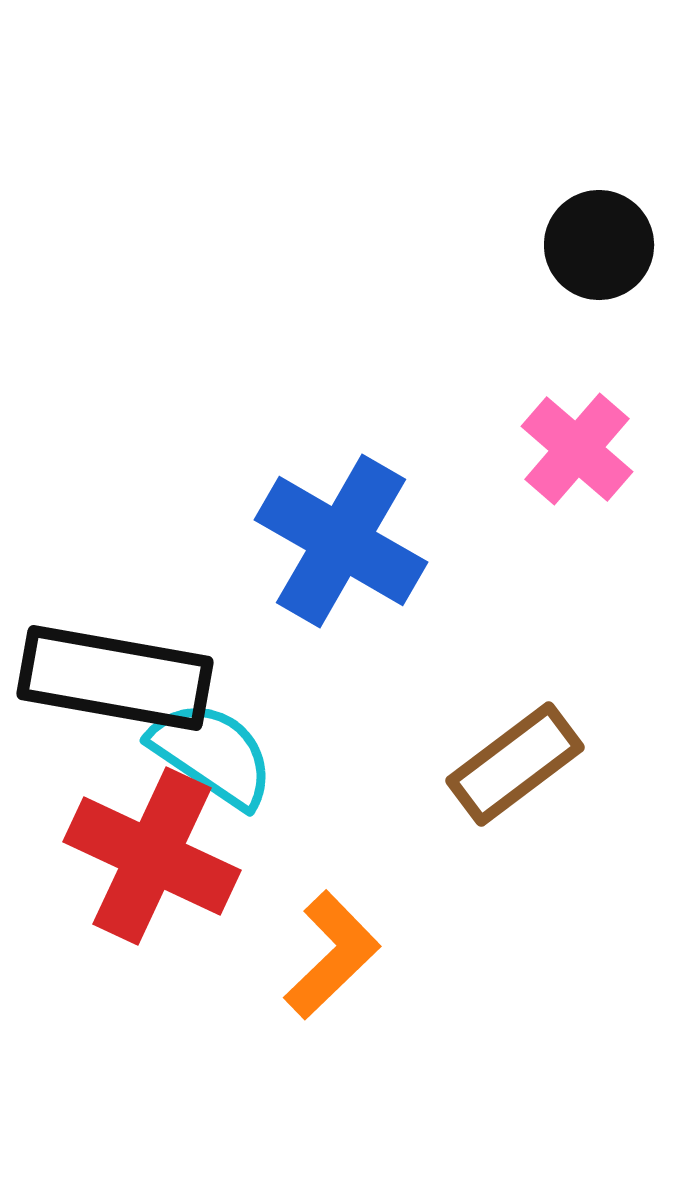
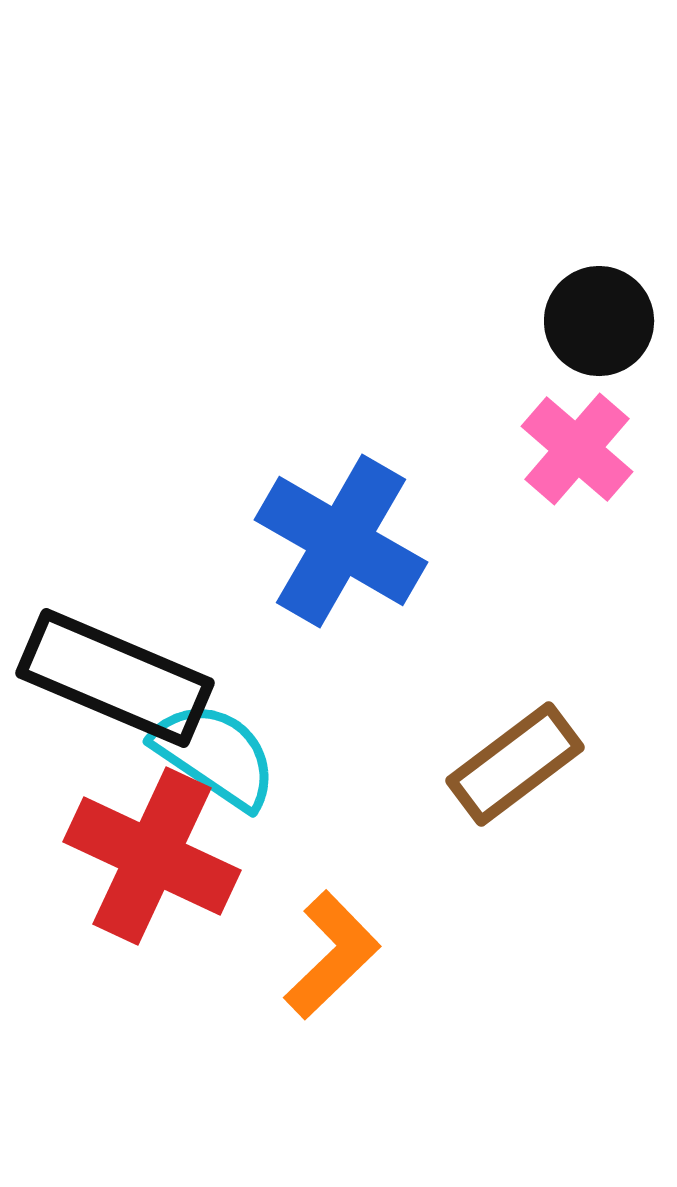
black circle: moved 76 px down
black rectangle: rotated 13 degrees clockwise
cyan semicircle: moved 3 px right, 1 px down
